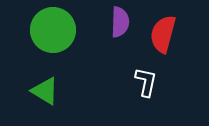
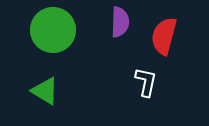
red semicircle: moved 1 px right, 2 px down
